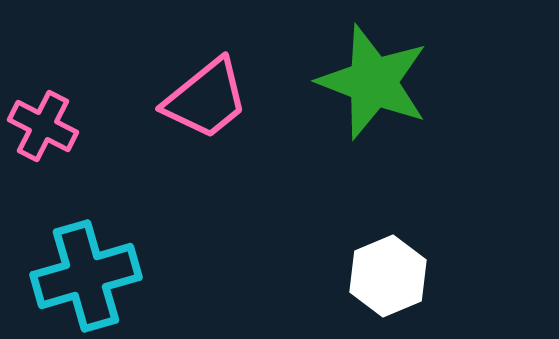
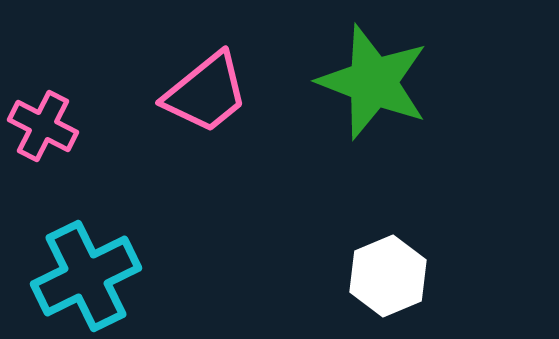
pink trapezoid: moved 6 px up
cyan cross: rotated 10 degrees counterclockwise
